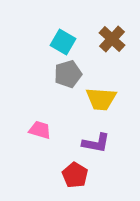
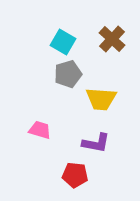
red pentagon: rotated 25 degrees counterclockwise
